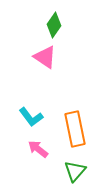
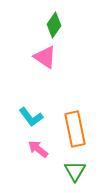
green triangle: rotated 10 degrees counterclockwise
